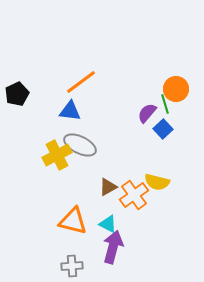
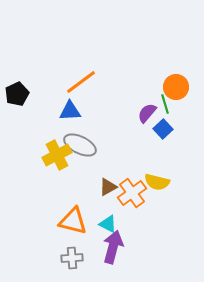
orange circle: moved 2 px up
blue triangle: rotated 10 degrees counterclockwise
orange cross: moved 2 px left, 2 px up
gray cross: moved 8 px up
